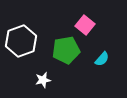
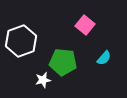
green pentagon: moved 3 px left, 12 px down; rotated 16 degrees clockwise
cyan semicircle: moved 2 px right, 1 px up
